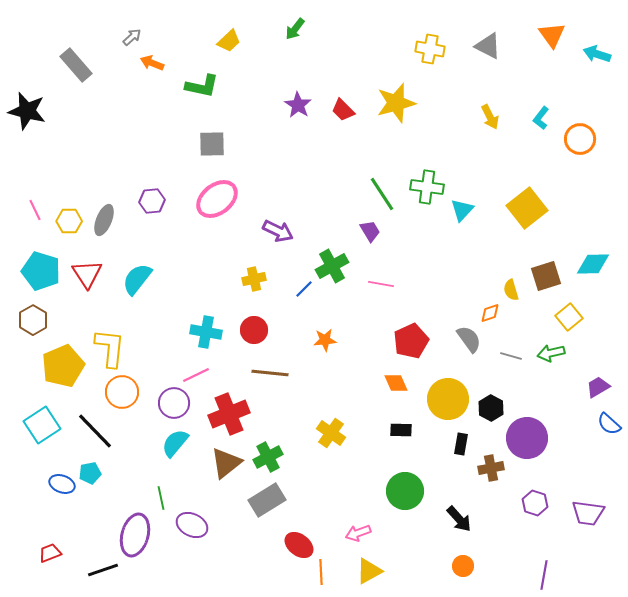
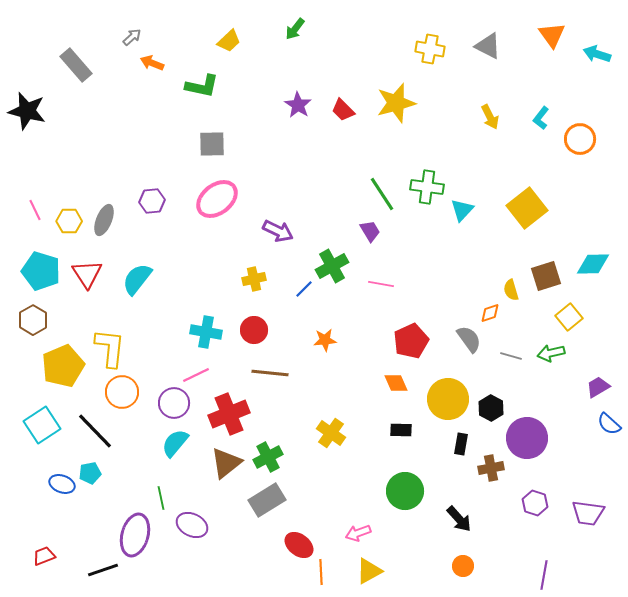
red trapezoid at (50, 553): moved 6 px left, 3 px down
